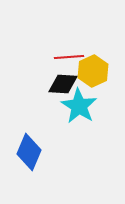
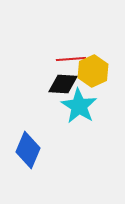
red line: moved 2 px right, 2 px down
blue diamond: moved 1 px left, 2 px up
